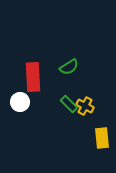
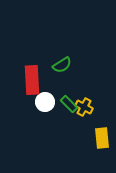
green semicircle: moved 7 px left, 2 px up
red rectangle: moved 1 px left, 3 px down
white circle: moved 25 px right
yellow cross: moved 1 px left, 1 px down
